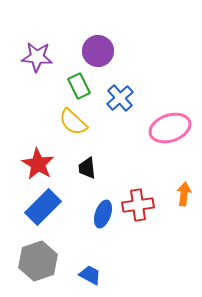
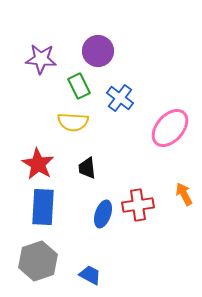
purple star: moved 4 px right, 2 px down
blue cross: rotated 12 degrees counterclockwise
yellow semicircle: rotated 40 degrees counterclockwise
pink ellipse: rotated 30 degrees counterclockwise
orange arrow: rotated 35 degrees counterclockwise
blue rectangle: rotated 42 degrees counterclockwise
